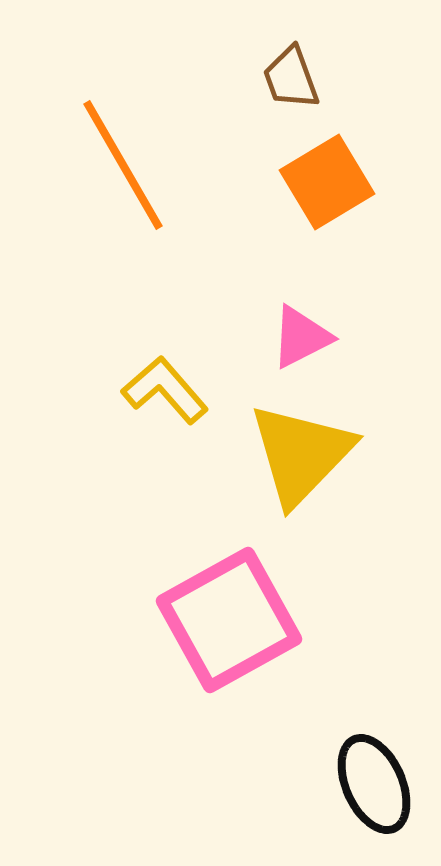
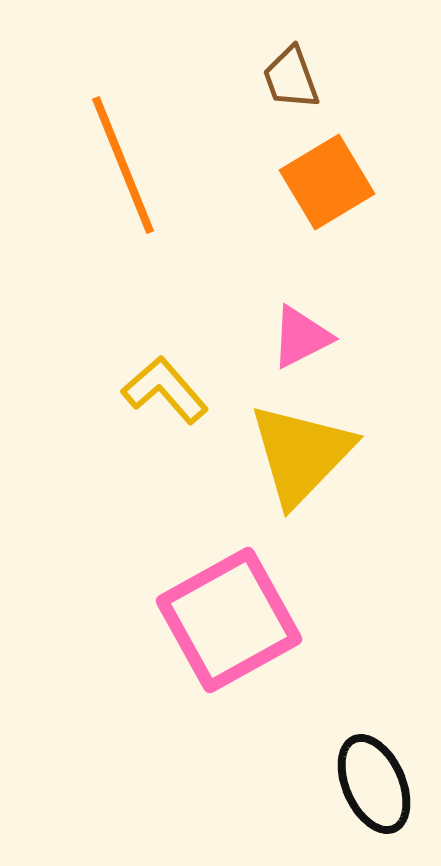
orange line: rotated 8 degrees clockwise
